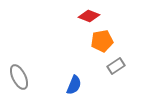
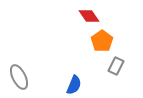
red diamond: rotated 35 degrees clockwise
orange pentagon: rotated 25 degrees counterclockwise
gray rectangle: rotated 30 degrees counterclockwise
